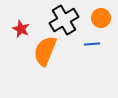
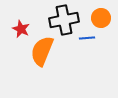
black cross: rotated 20 degrees clockwise
blue line: moved 5 px left, 6 px up
orange semicircle: moved 3 px left
